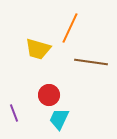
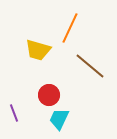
yellow trapezoid: moved 1 px down
brown line: moved 1 px left, 4 px down; rotated 32 degrees clockwise
